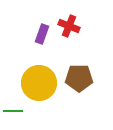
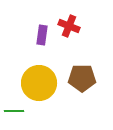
purple rectangle: moved 1 px down; rotated 12 degrees counterclockwise
brown pentagon: moved 3 px right
green line: moved 1 px right
